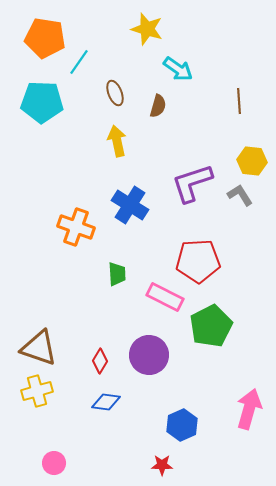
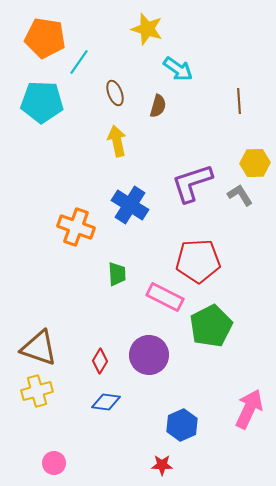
yellow hexagon: moved 3 px right, 2 px down; rotated 8 degrees counterclockwise
pink arrow: rotated 9 degrees clockwise
